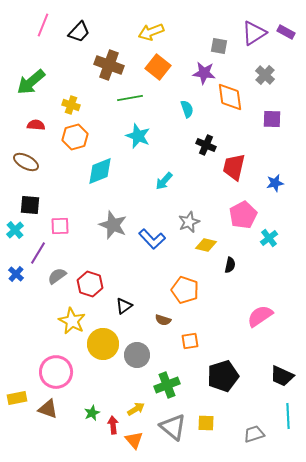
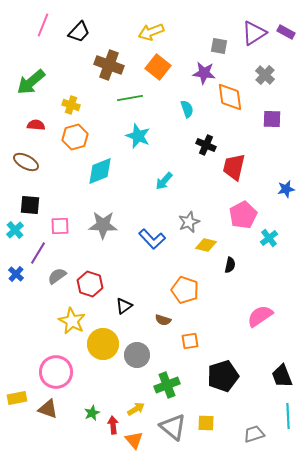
blue star at (275, 183): moved 11 px right, 6 px down
gray star at (113, 225): moved 10 px left; rotated 20 degrees counterclockwise
black trapezoid at (282, 376): rotated 45 degrees clockwise
